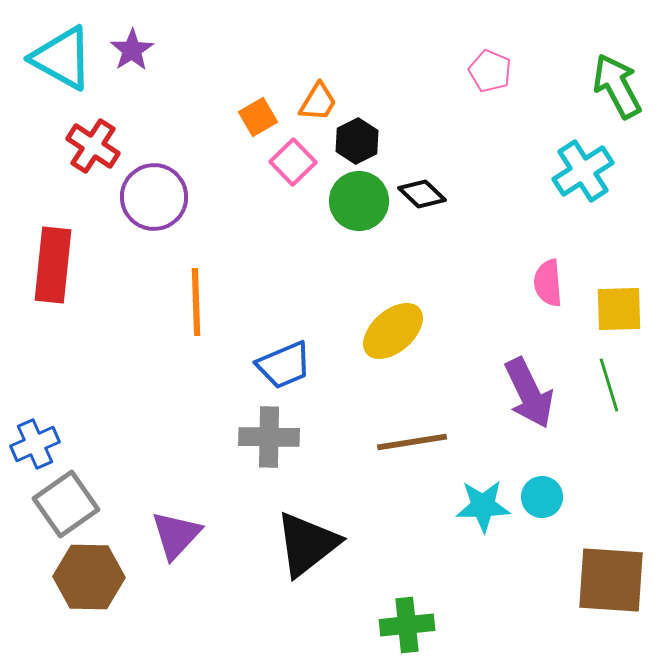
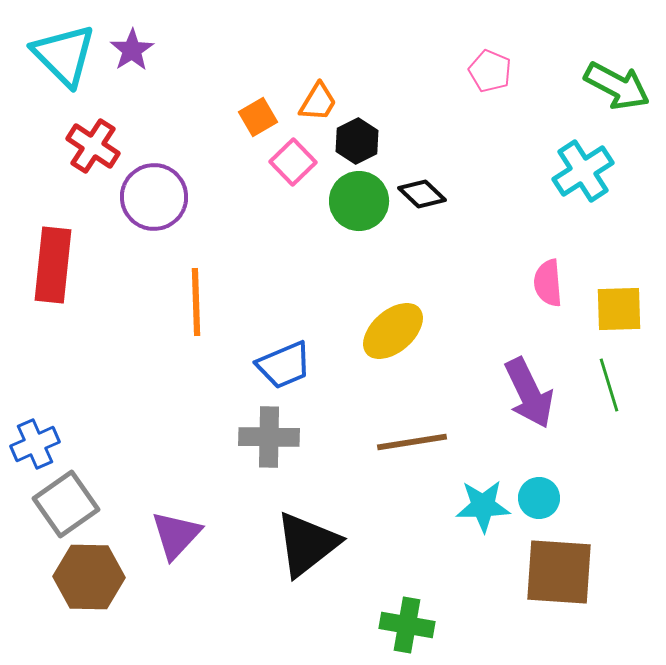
cyan triangle: moved 2 px right, 3 px up; rotated 16 degrees clockwise
green arrow: rotated 146 degrees clockwise
cyan circle: moved 3 px left, 1 px down
brown square: moved 52 px left, 8 px up
green cross: rotated 16 degrees clockwise
